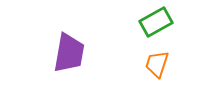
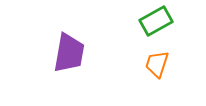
green rectangle: moved 1 px up
